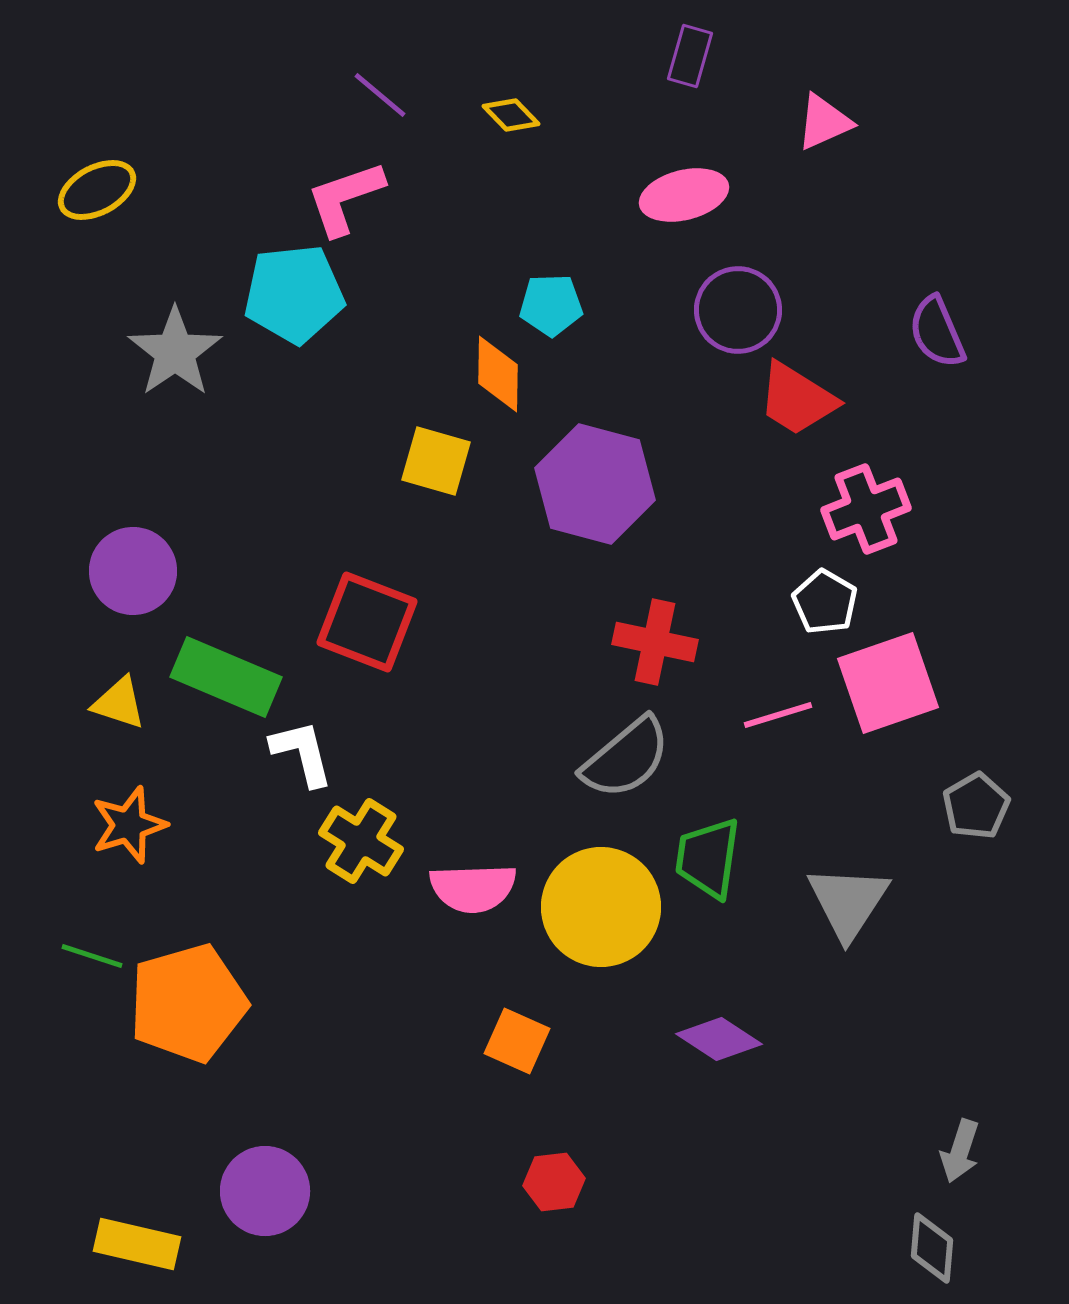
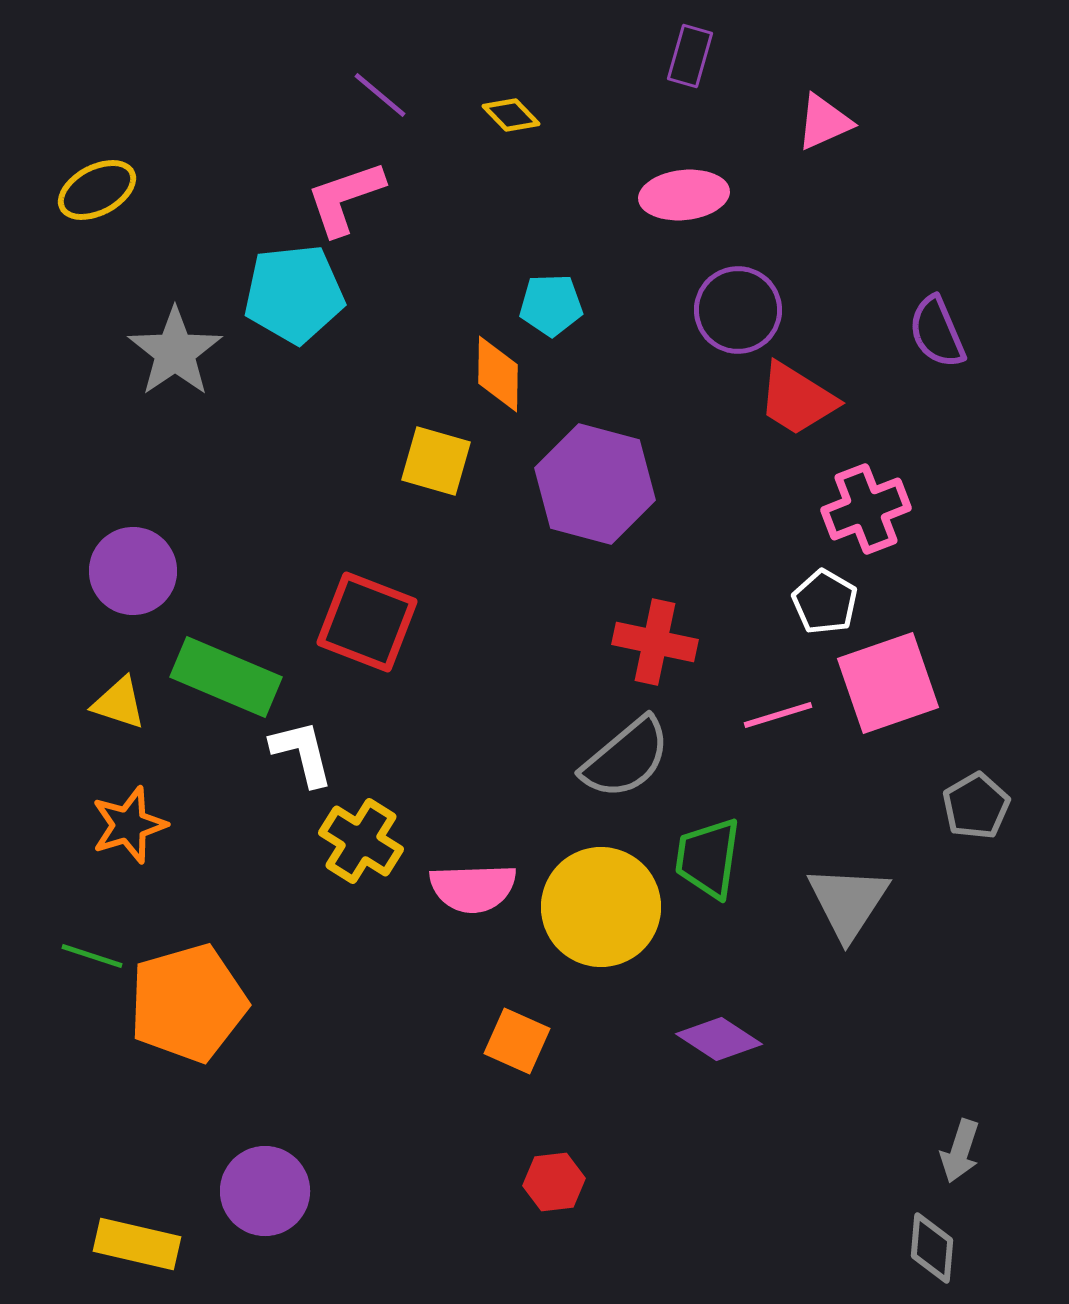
pink ellipse at (684, 195): rotated 8 degrees clockwise
